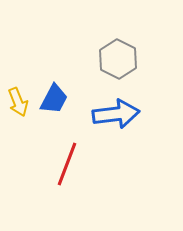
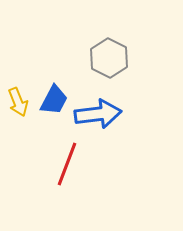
gray hexagon: moved 9 px left, 1 px up
blue trapezoid: moved 1 px down
blue arrow: moved 18 px left
